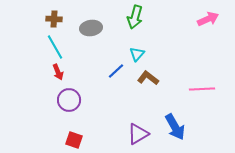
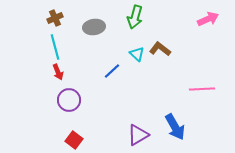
brown cross: moved 1 px right, 1 px up; rotated 28 degrees counterclockwise
gray ellipse: moved 3 px right, 1 px up
cyan line: rotated 15 degrees clockwise
cyan triangle: rotated 28 degrees counterclockwise
blue line: moved 4 px left
brown L-shape: moved 12 px right, 29 px up
purple triangle: moved 1 px down
red square: rotated 18 degrees clockwise
